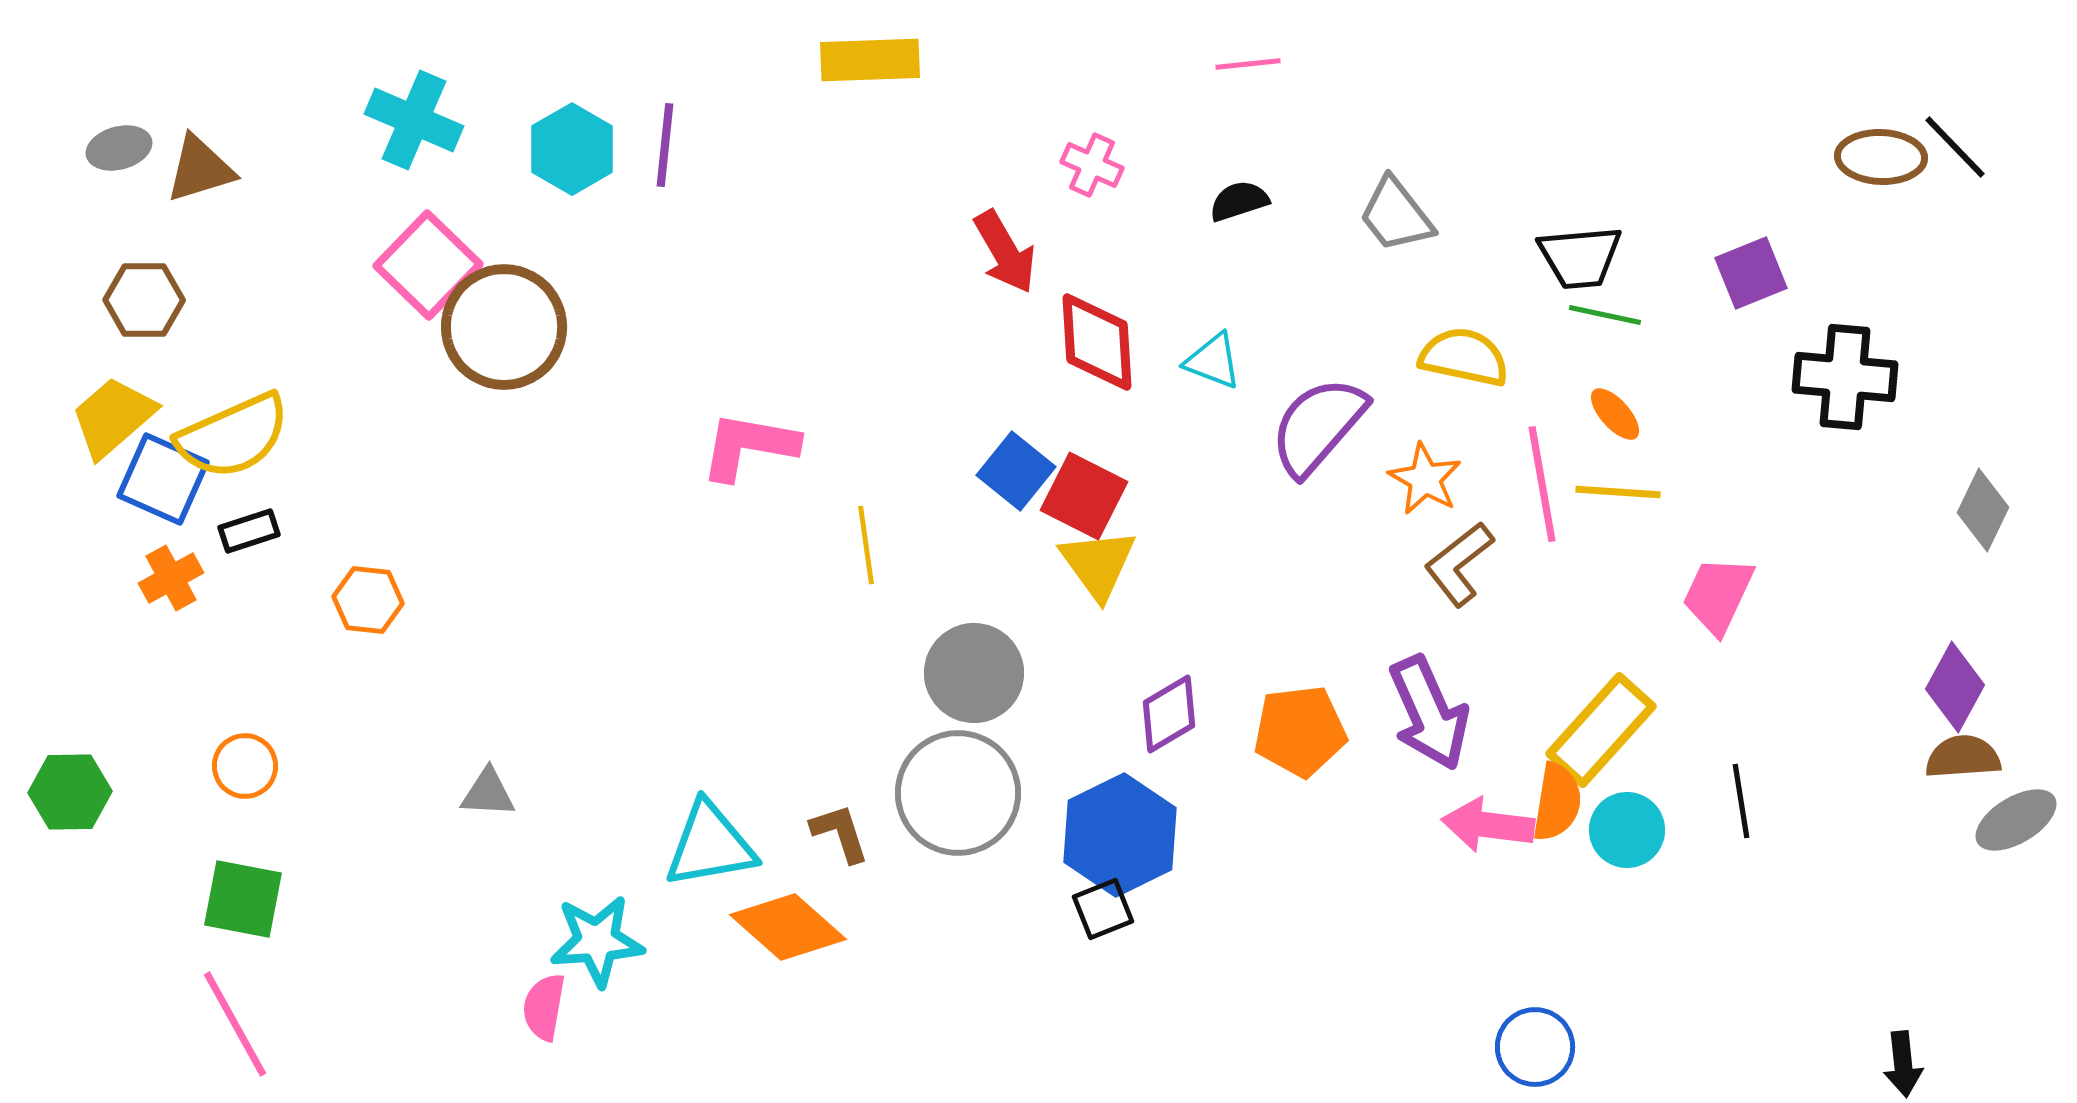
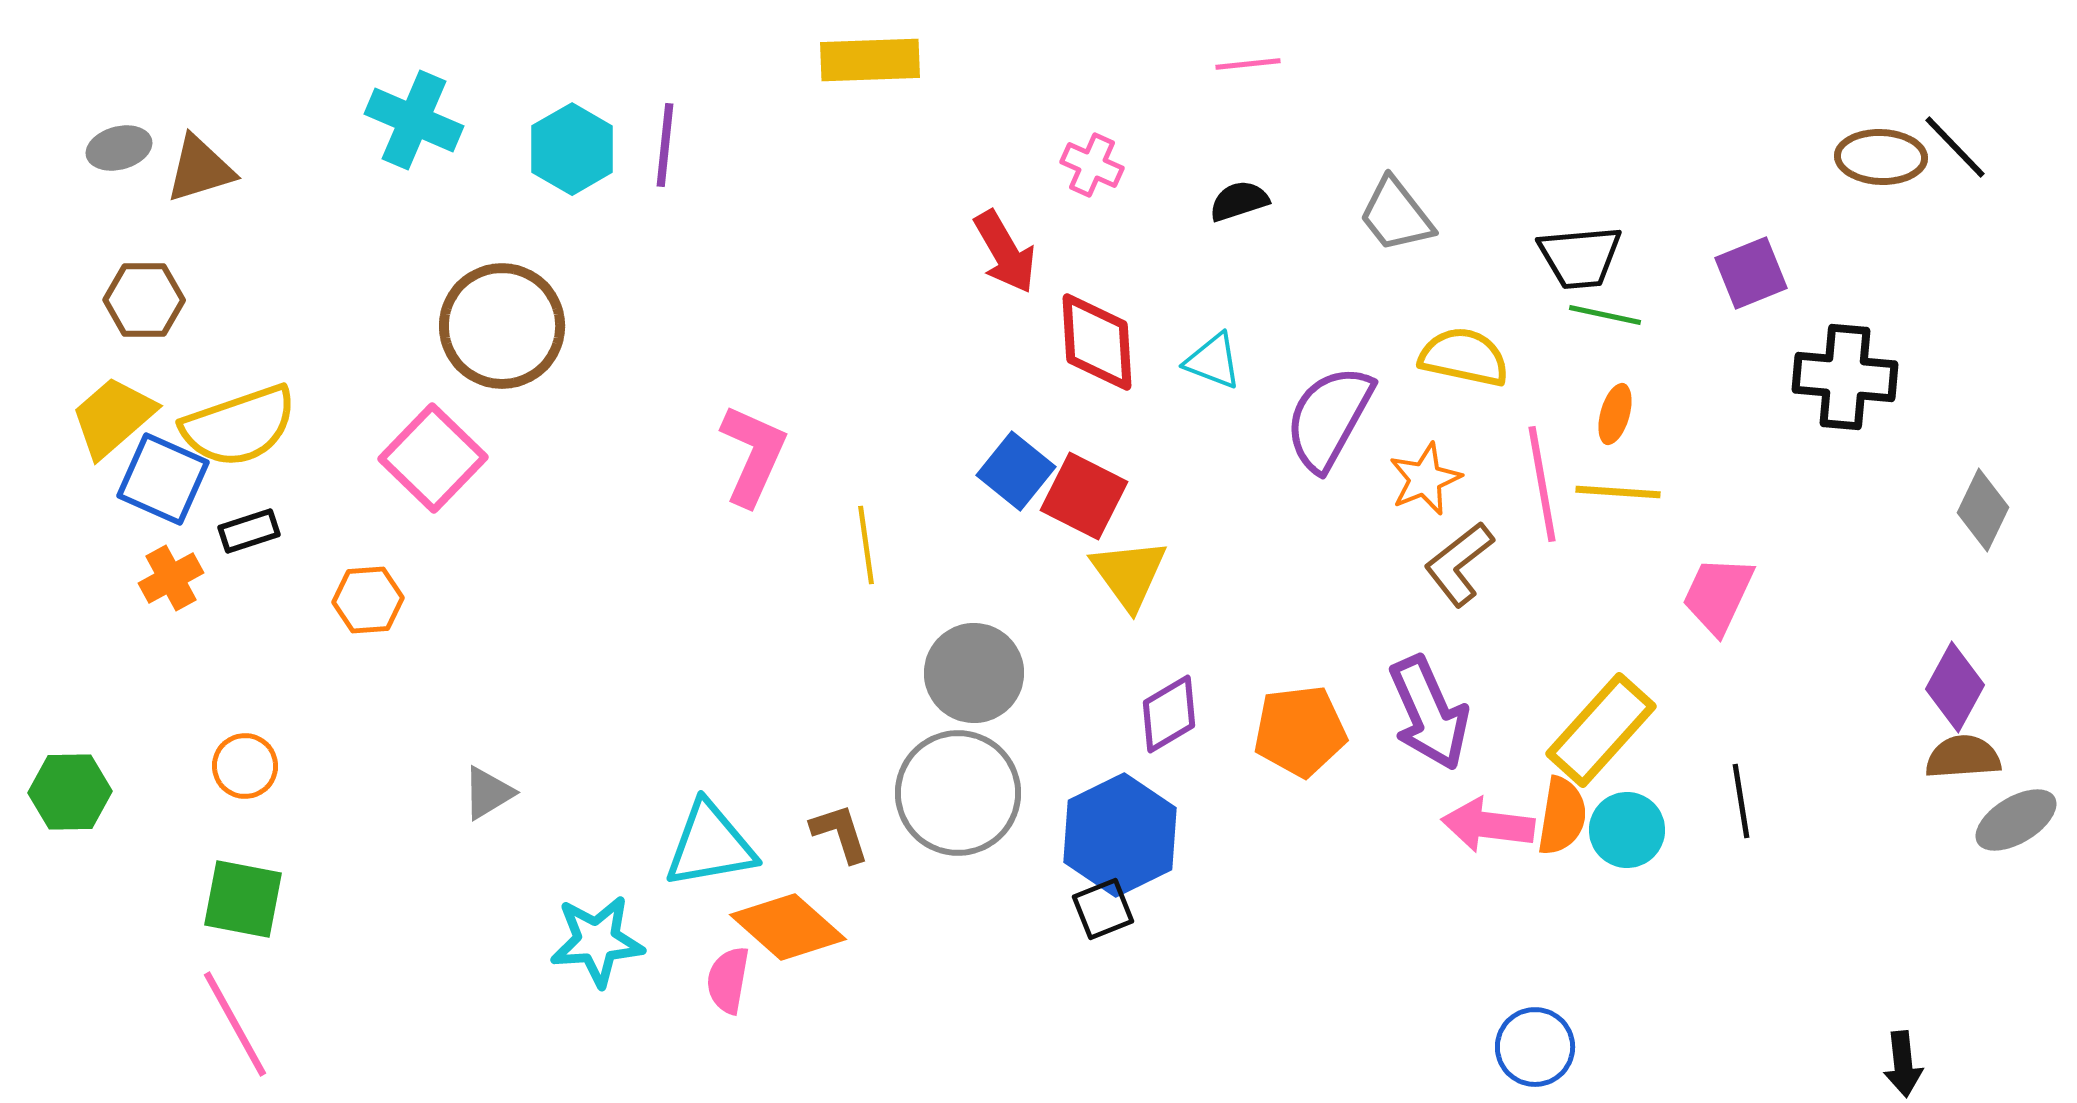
pink square at (428, 265): moved 5 px right, 193 px down
brown circle at (504, 327): moved 2 px left, 1 px up
orange ellipse at (1615, 414): rotated 58 degrees clockwise
purple semicircle at (1318, 426): moved 11 px right, 8 px up; rotated 12 degrees counterclockwise
yellow semicircle at (233, 436): moved 6 px right, 10 px up; rotated 5 degrees clockwise
pink L-shape at (749, 446): moved 4 px right, 9 px down; rotated 104 degrees clockwise
orange star at (1425, 479): rotated 20 degrees clockwise
yellow triangle at (1098, 564): moved 31 px right, 10 px down
orange hexagon at (368, 600): rotated 10 degrees counterclockwise
gray triangle at (488, 793): rotated 34 degrees counterclockwise
orange semicircle at (1557, 802): moved 5 px right, 14 px down
pink semicircle at (544, 1007): moved 184 px right, 27 px up
